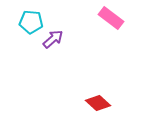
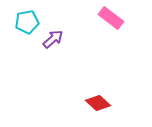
cyan pentagon: moved 4 px left; rotated 15 degrees counterclockwise
